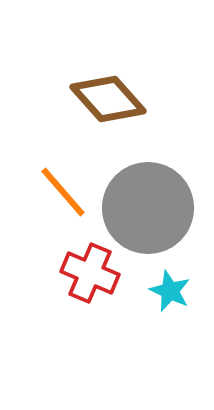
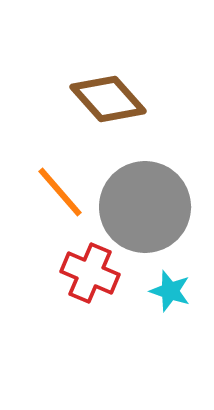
orange line: moved 3 px left
gray circle: moved 3 px left, 1 px up
cyan star: rotated 6 degrees counterclockwise
